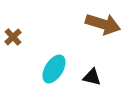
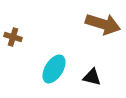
brown cross: rotated 30 degrees counterclockwise
